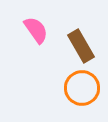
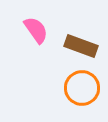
brown rectangle: rotated 40 degrees counterclockwise
